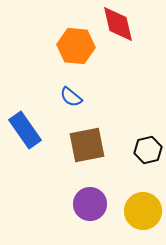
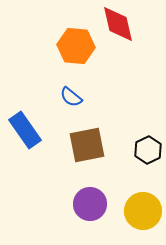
black hexagon: rotated 12 degrees counterclockwise
